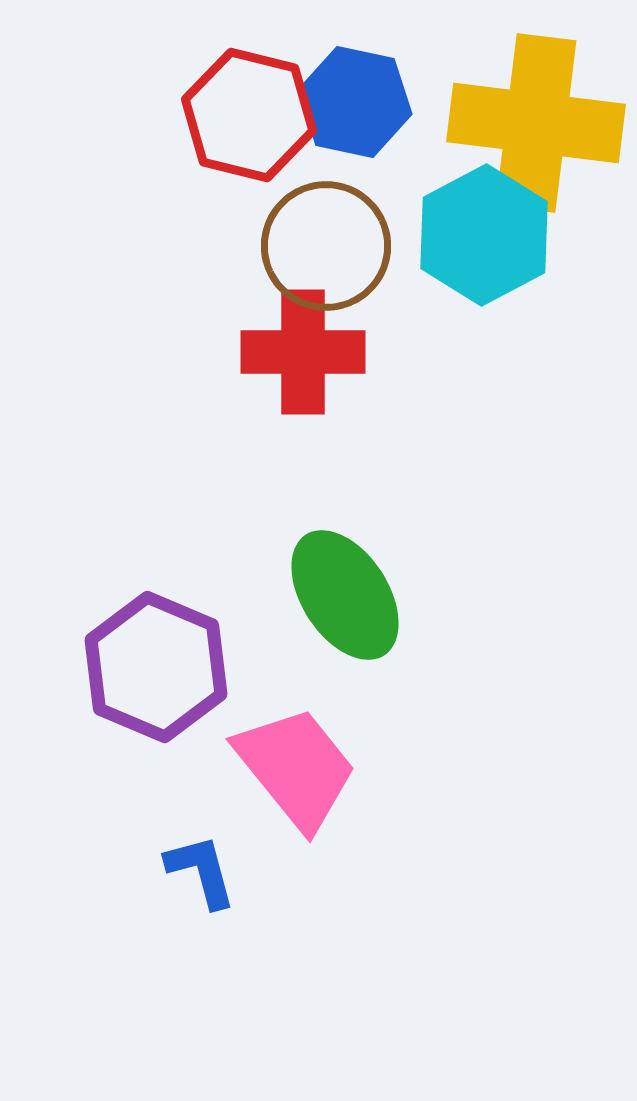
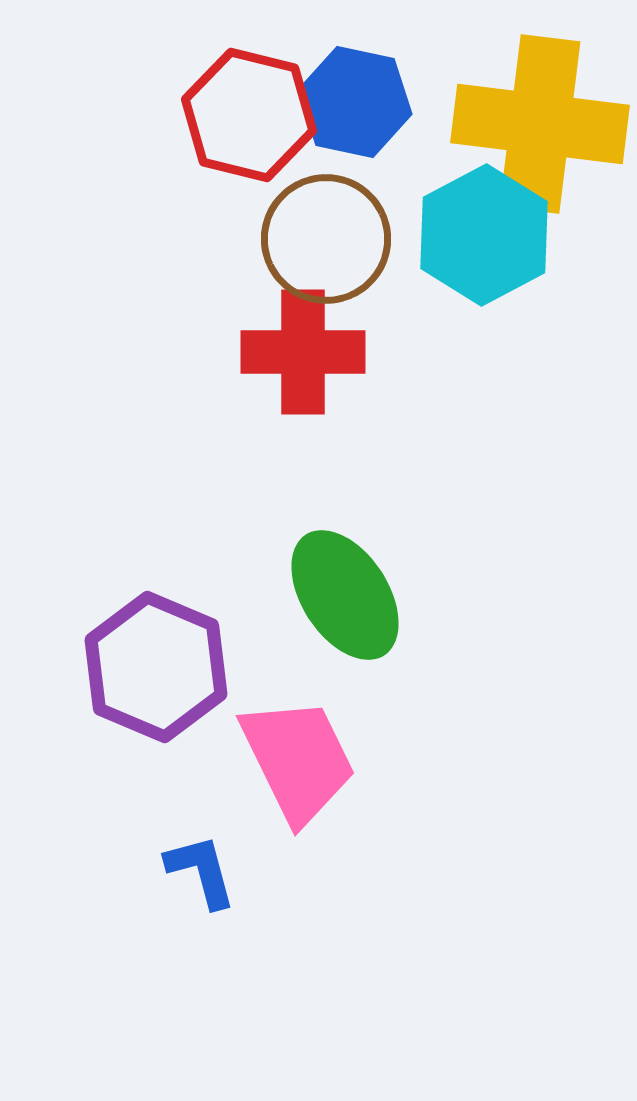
yellow cross: moved 4 px right, 1 px down
brown circle: moved 7 px up
pink trapezoid: moved 2 px right, 8 px up; rotated 13 degrees clockwise
